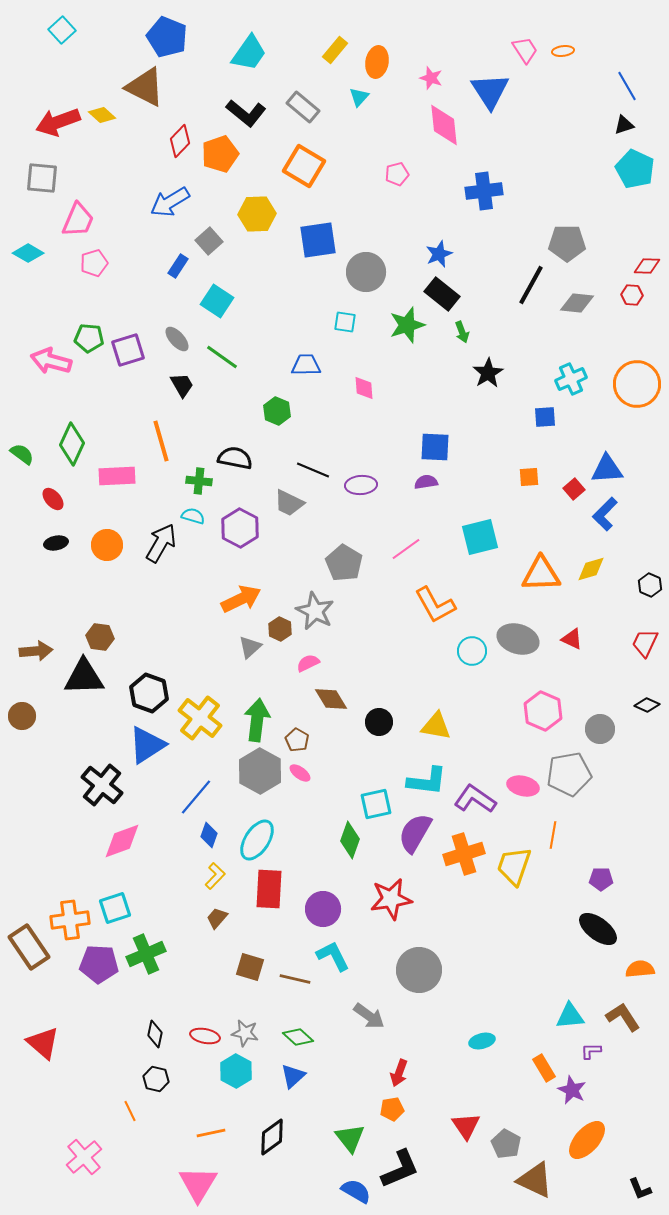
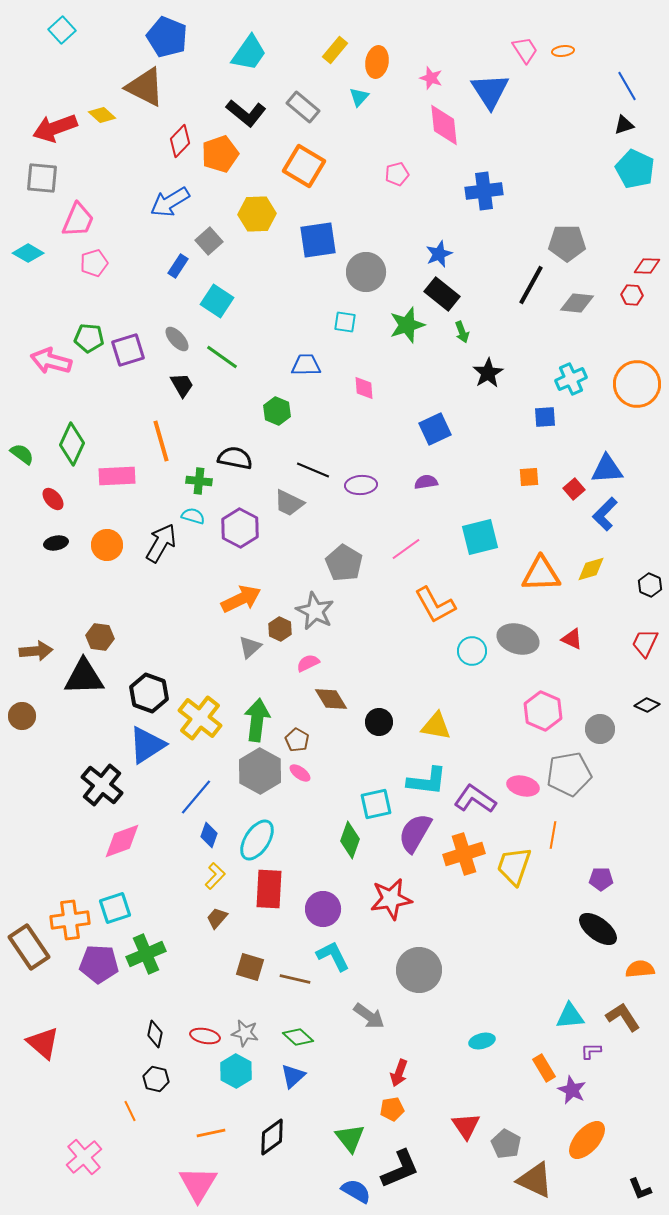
red arrow at (58, 122): moved 3 px left, 6 px down
blue square at (435, 447): moved 18 px up; rotated 28 degrees counterclockwise
